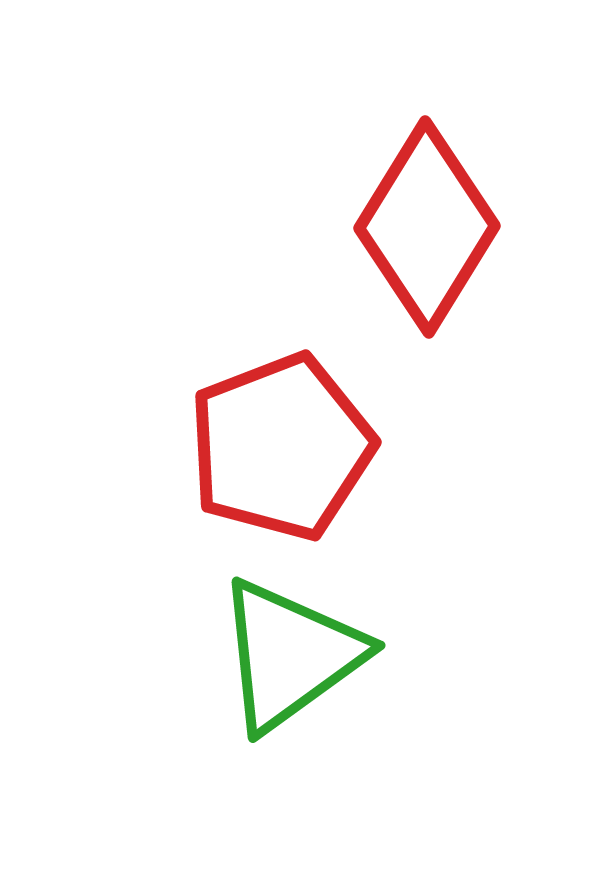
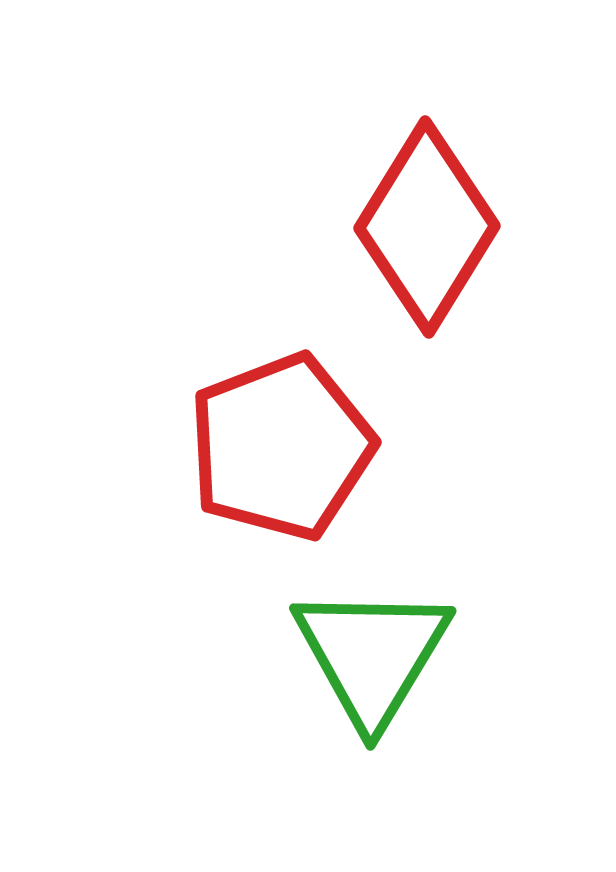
green triangle: moved 82 px right; rotated 23 degrees counterclockwise
